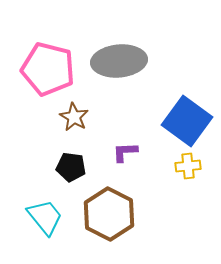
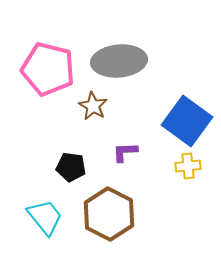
brown star: moved 19 px right, 11 px up
